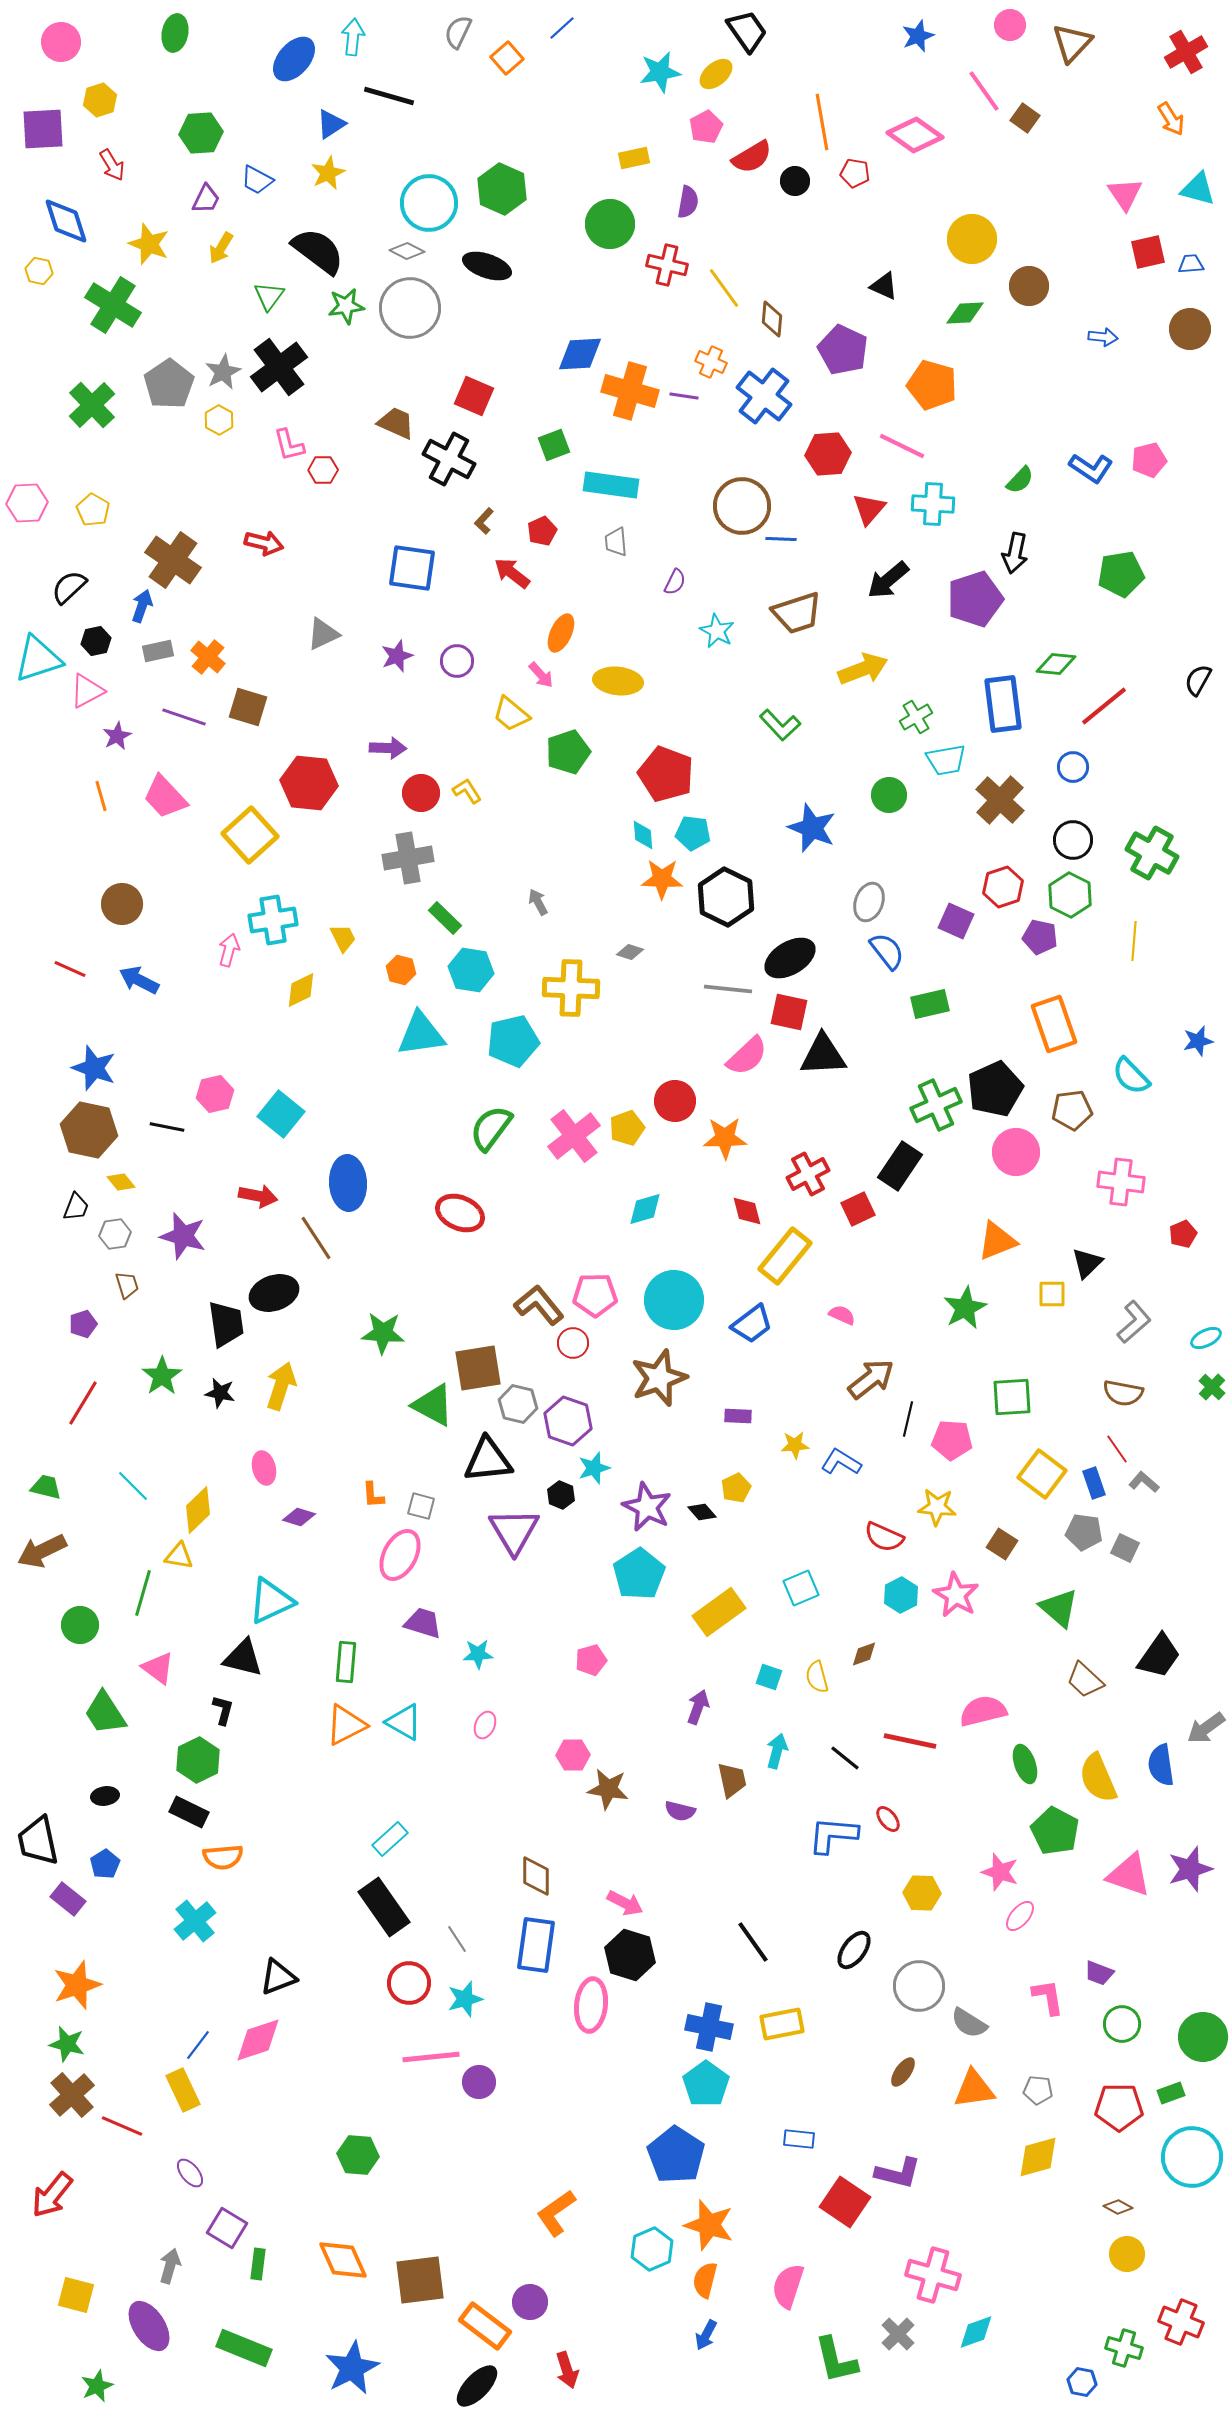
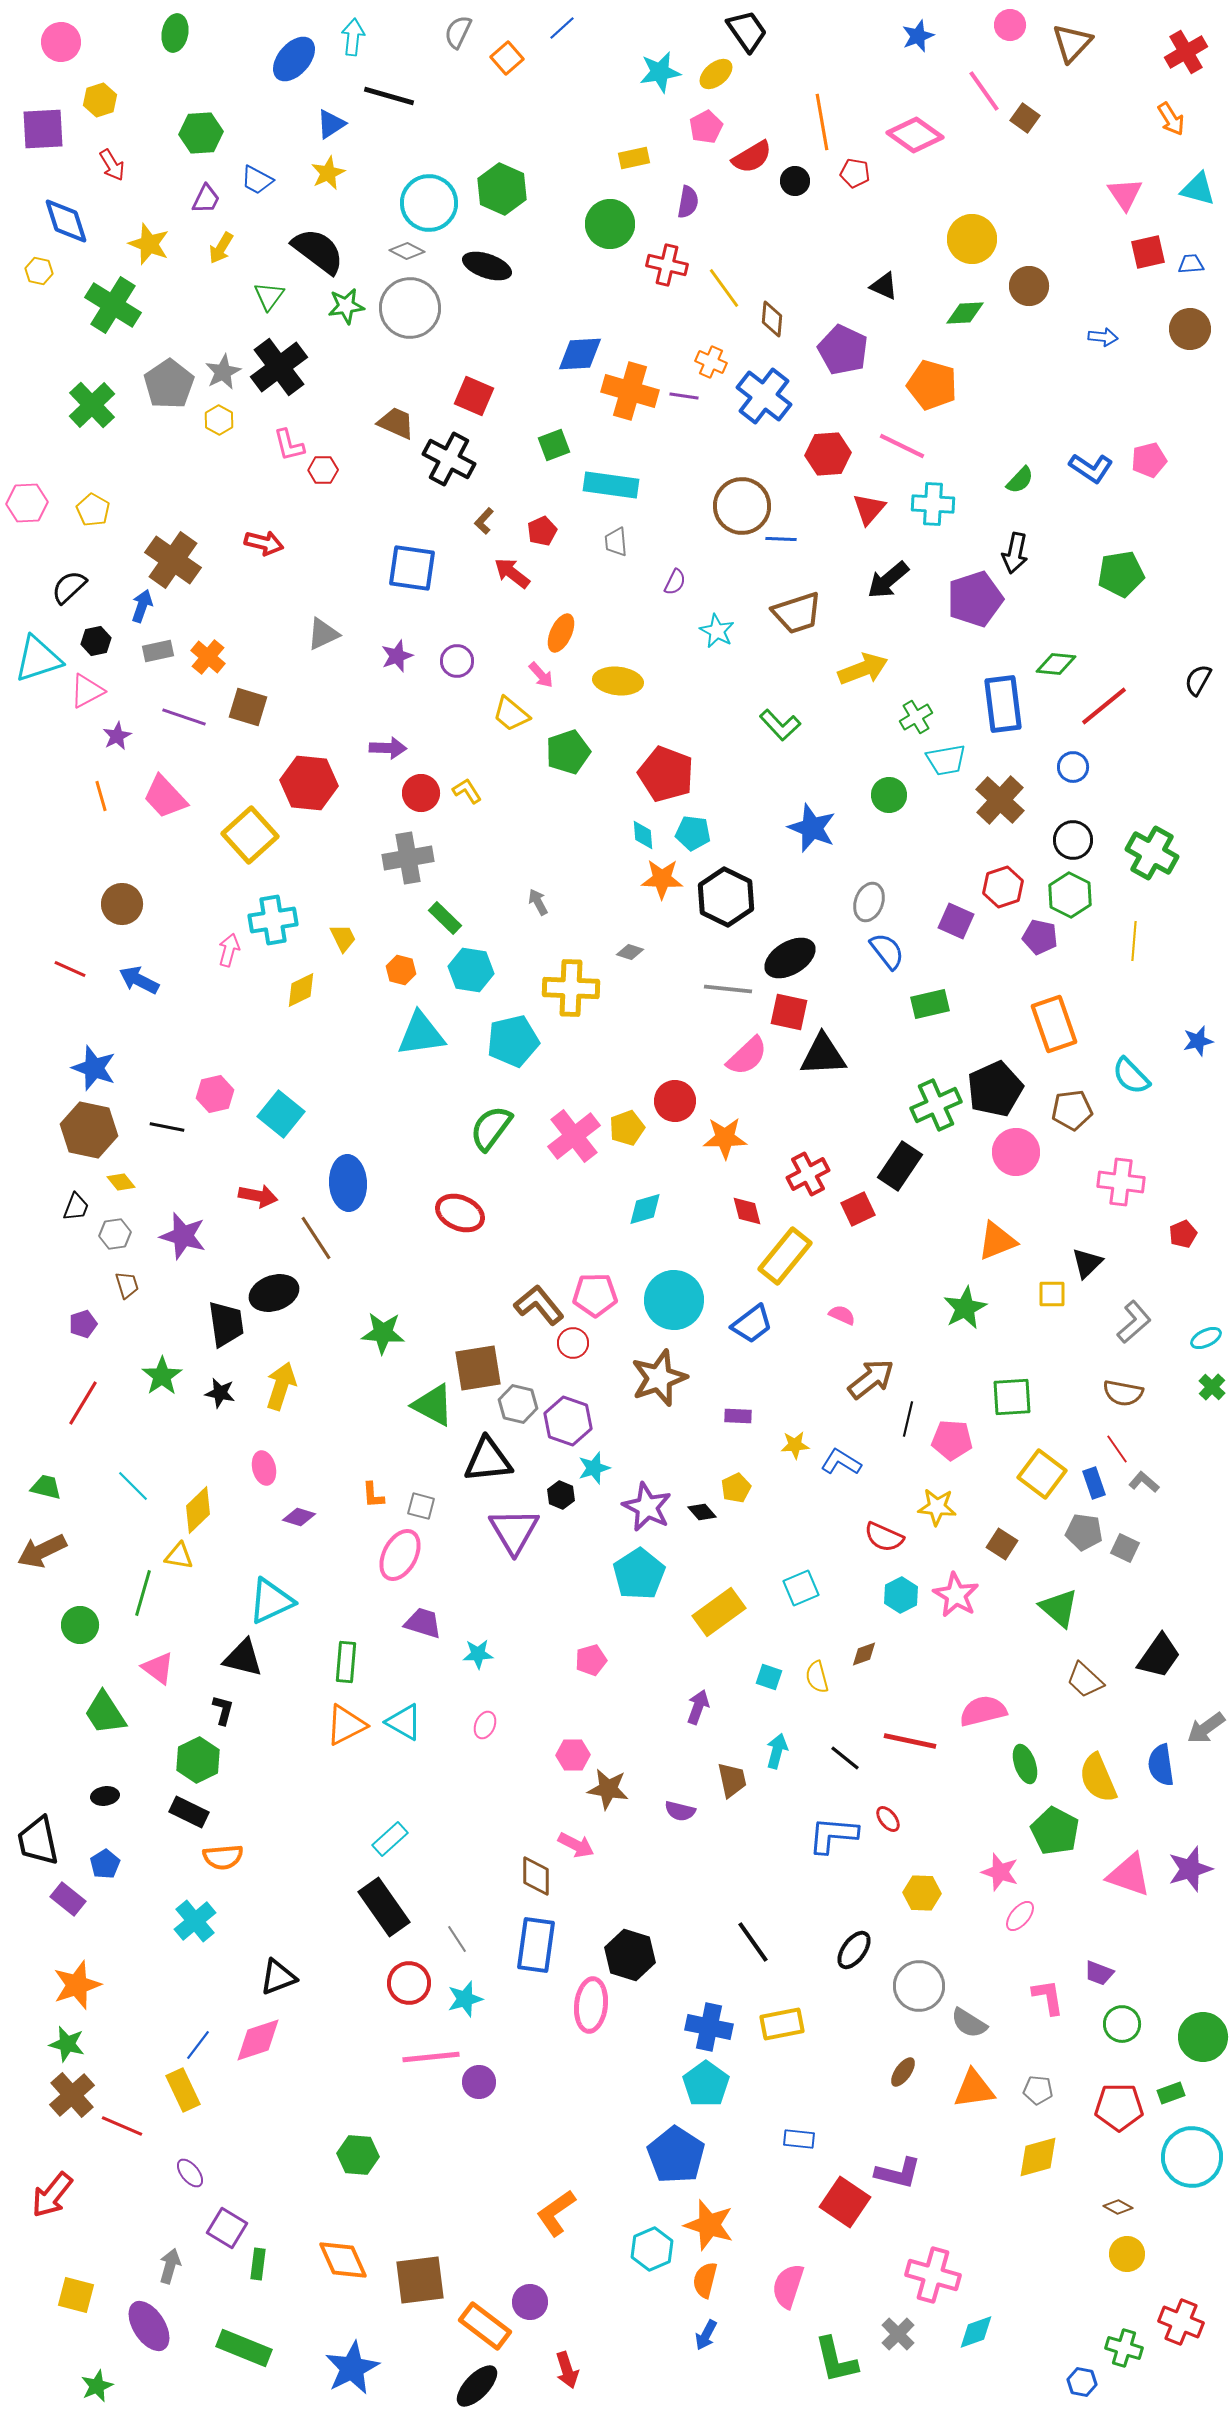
pink arrow at (625, 1903): moved 49 px left, 58 px up
